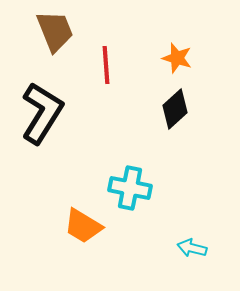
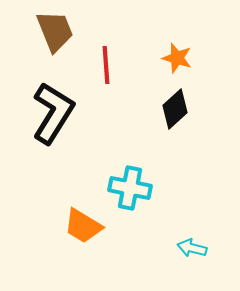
black L-shape: moved 11 px right
